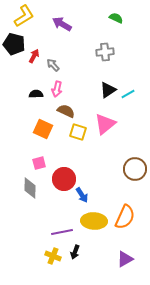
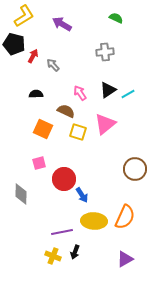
red arrow: moved 1 px left
pink arrow: moved 23 px right, 4 px down; rotated 133 degrees clockwise
gray diamond: moved 9 px left, 6 px down
